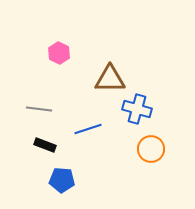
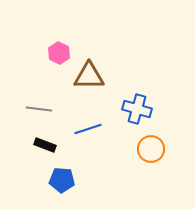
brown triangle: moved 21 px left, 3 px up
